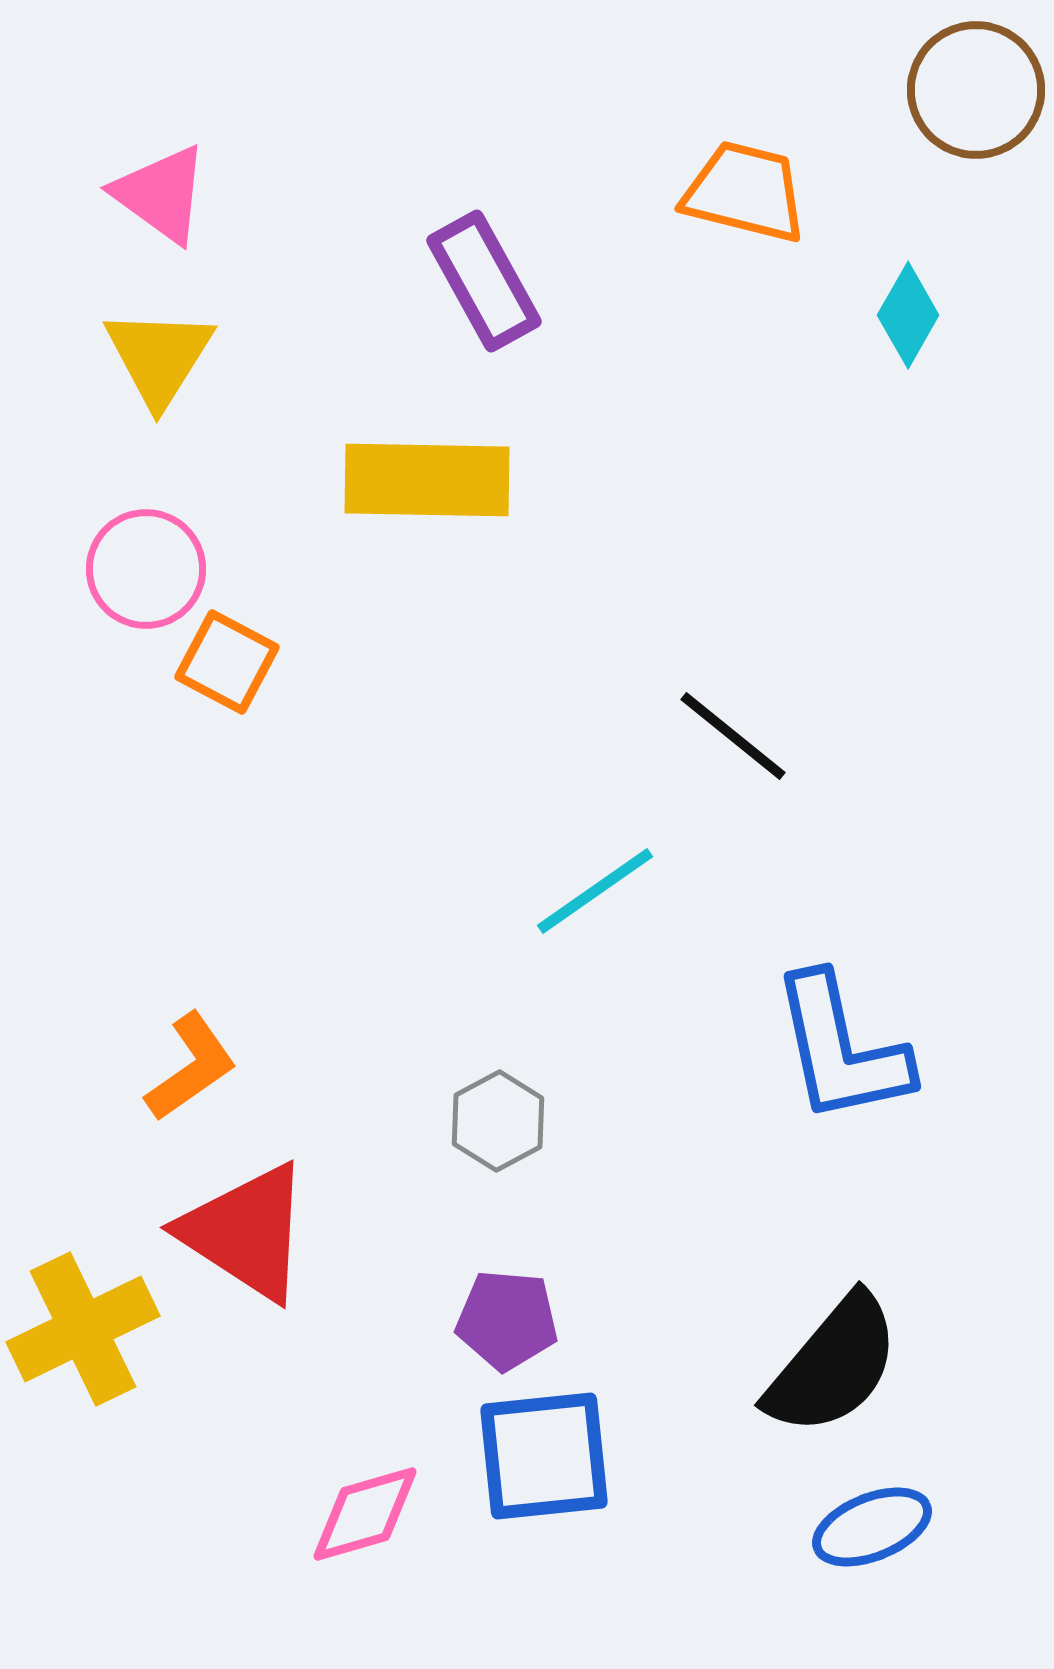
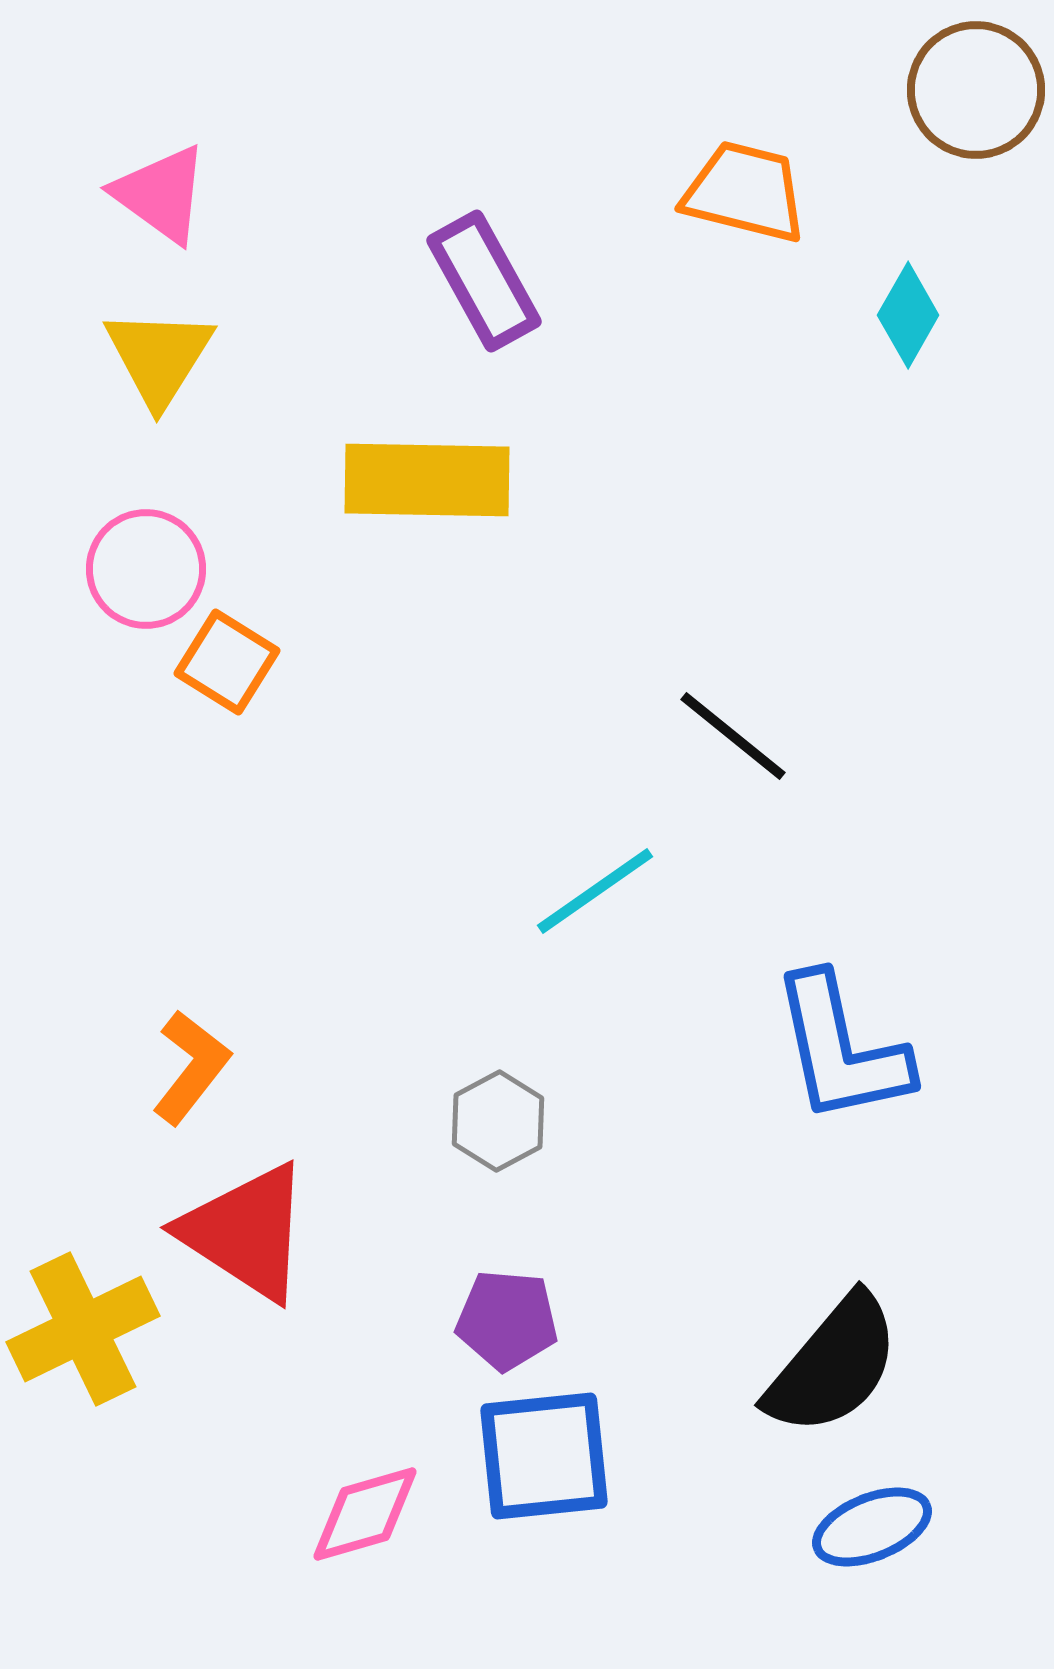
orange square: rotated 4 degrees clockwise
orange L-shape: rotated 17 degrees counterclockwise
